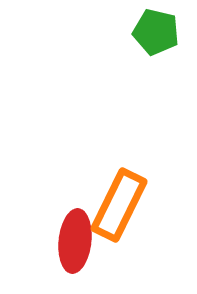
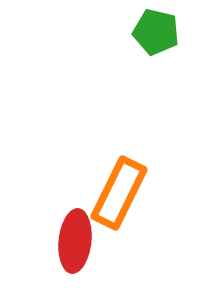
orange rectangle: moved 12 px up
